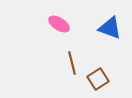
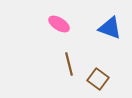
brown line: moved 3 px left, 1 px down
brown square: rotated 20 degrees counterclockwise
